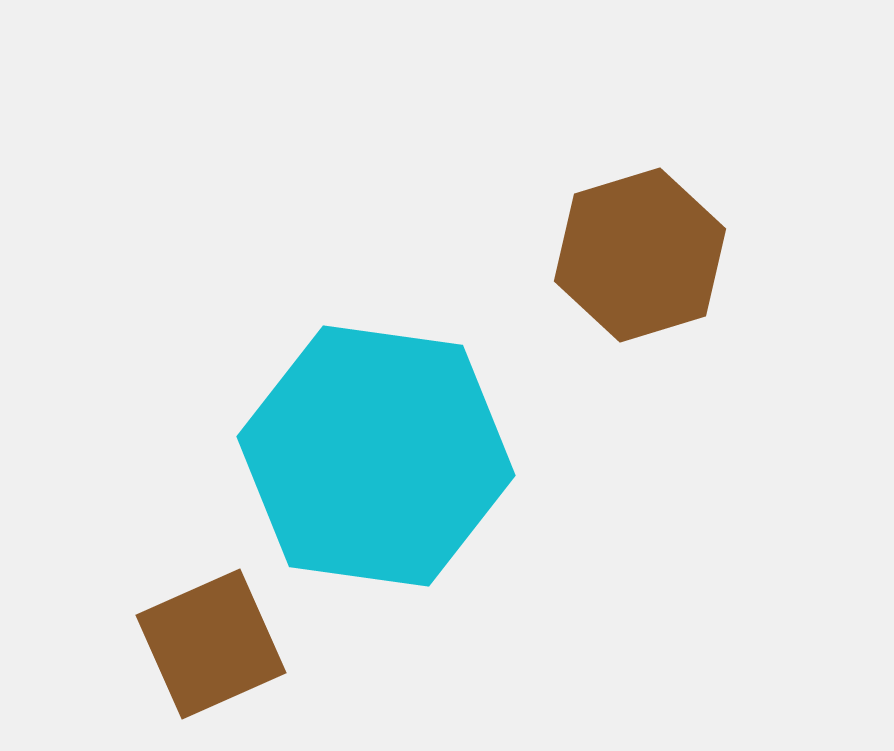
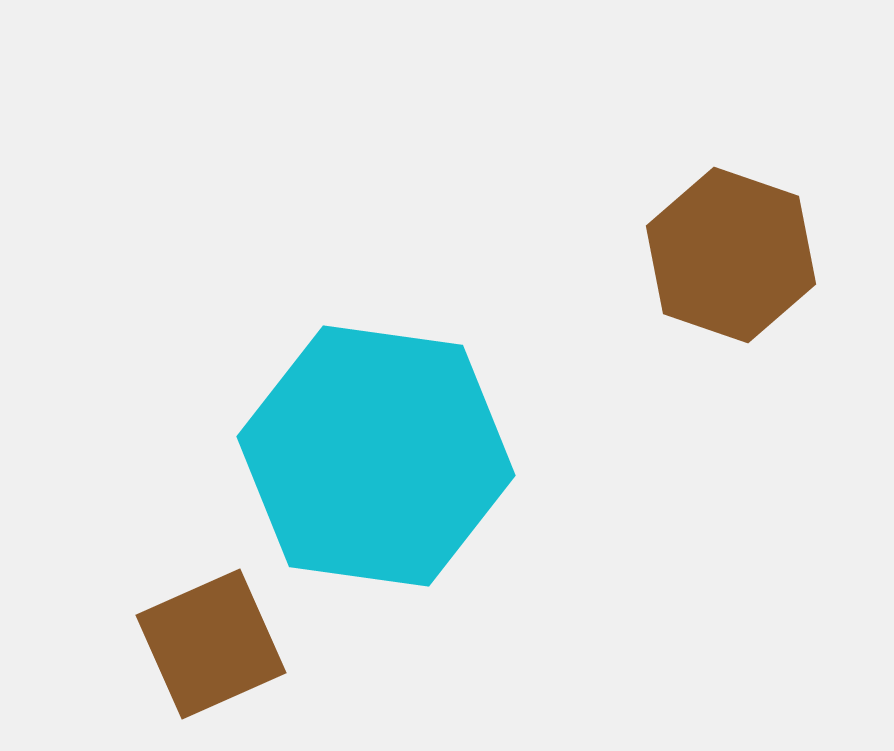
brown hexagon: moved 91 px right; rotated 24 degrees counterclockwise
